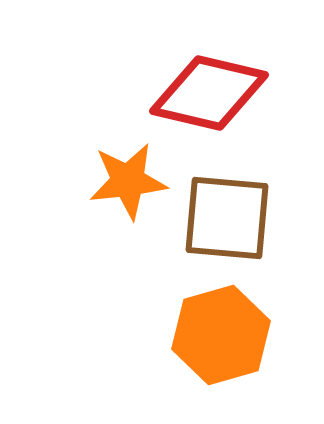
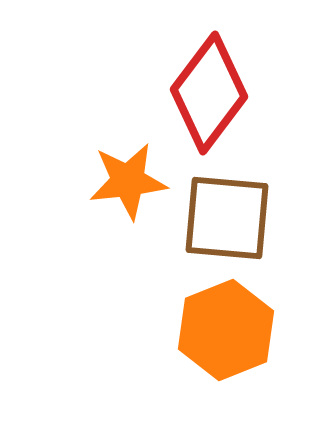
red diamond: rotated 66 degrees counterclockwise
orange hexagon: moved 5 px right, 5 px up; rotated 6 degrees counterclockwise
